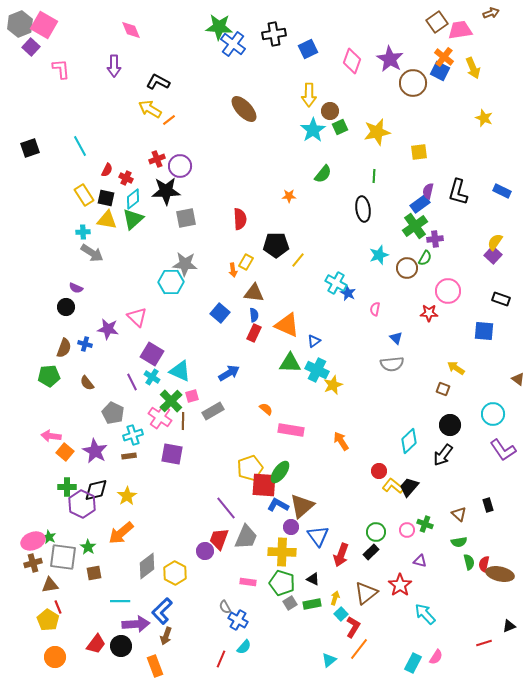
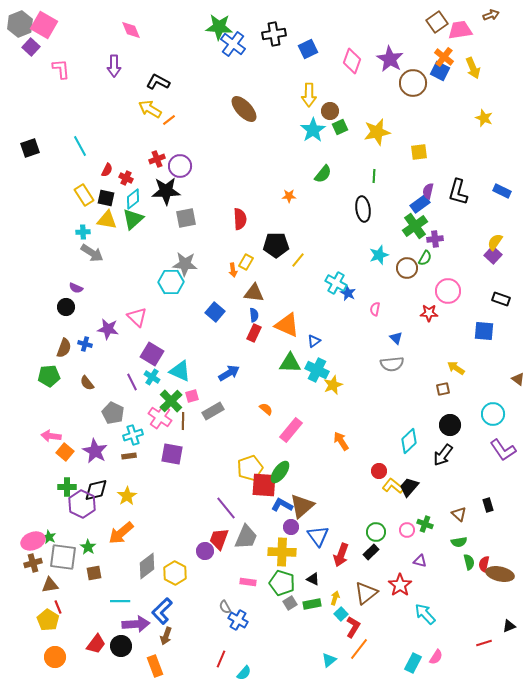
brown arrow at (491, 13): moved 2 px down
blue square at (220, 313): moved 5 px left, 1 px up
brown square at (443, 389): rotated 32 degrees counterclockwise
pink rectangle at (291, 430): rotated 60 degrees counterclockwise
blue L-shape at (278, 505): moved 4 px right
cyan semicircle at (244, 647): moved 26 px down
